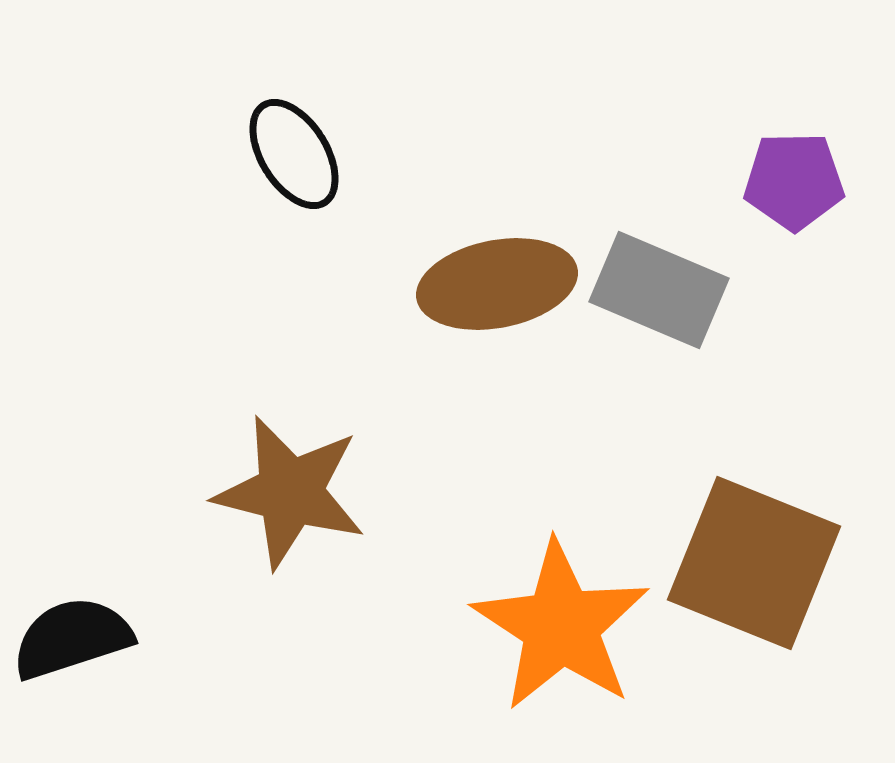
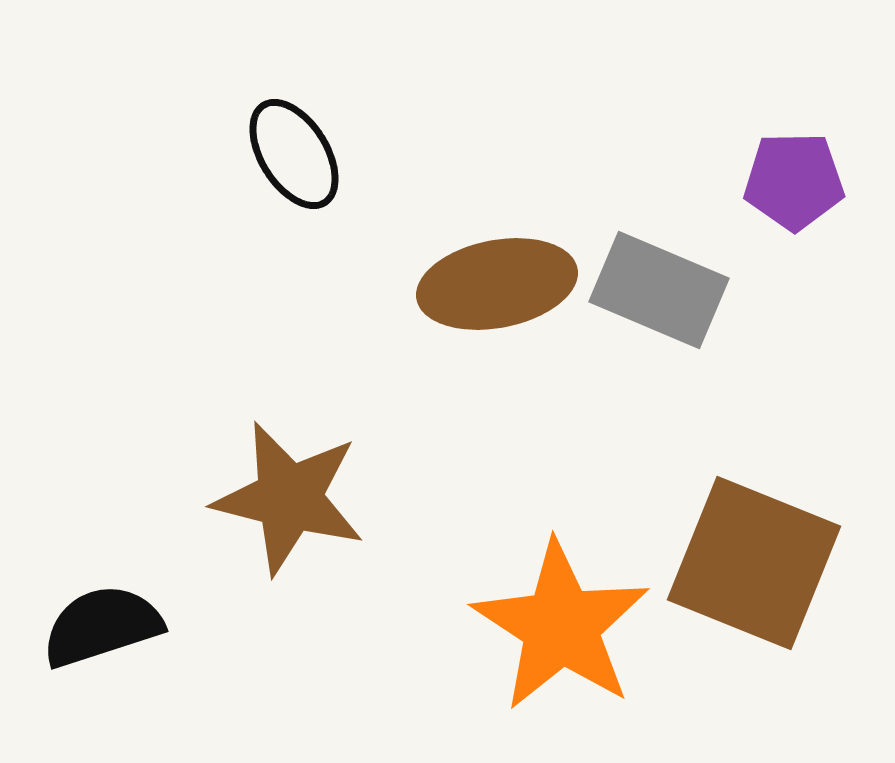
brown star: moved 1 px left, 6 px down
black semicircle: moved 30 px right, 12 px up
